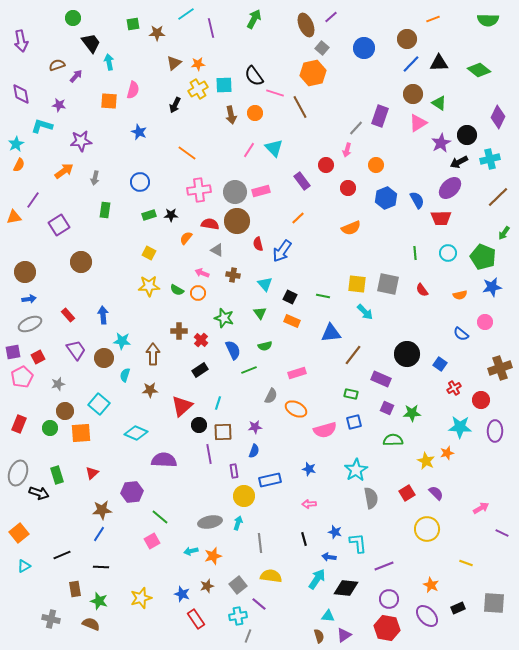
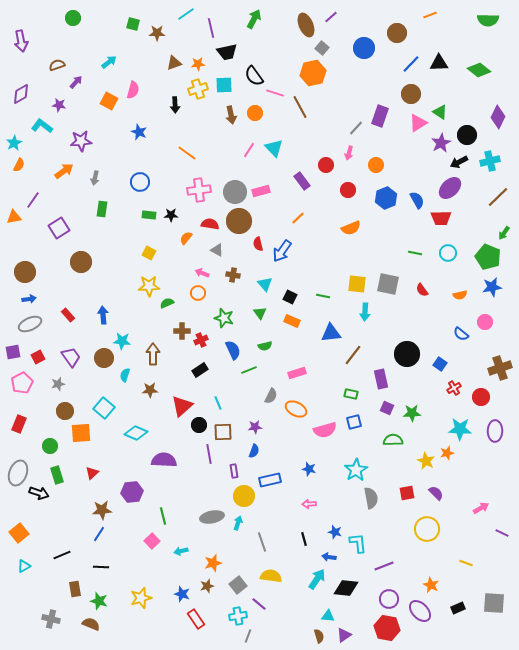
orange line at (433, 19): moved 3 px left, 4 px up
green square at (133, 24): rotated 24 degrees clockwise
brown circle at (407, 39): moved 10 px left, 6 px up
black trapezoid at (91, 43): moved 136 px right, 9 px down; rotated 115 degrees clockwise
cyan arrow at (109, 62): rotated 63 degrees clockwise
brown triangle at (174, 63): rotated 21 degrees clockwise
purple arrow at (76, 76): moved 6 px down
yellow cross at (198, 89): rotated 12 degrees clockwise
purple diamond at (21, 94): rotated 70 degrees clockwise
brown circle at (413, 94): moved 2 px left
orange square at (109, 101): rotated 24 degrees clockwise
green triangle at (439, 103): moved 1 px right, 9 px down
black arrow at (175, 105): rotated 28 degrees counterclockwise
cyan L-shape at (42, 126): rotated 20 degrees clockwise
cyan star at (16, 144): moved 2 px left, 1 px up
pink arrow at (347, 150): moved 2 px right, 3 px down
cyan cross at (490, 159): moved 2 px down
red circle at (348, 188): moved 2 px down
green rectangle at (105, 210): moved 3 px left, 1 px up
green rectangle at (149, 215): rotated 24 degrees clockwise
brown circle at (237, 221): moved 2 px right
purple square at (59, 225): moved 3 px down
green line at (415, 253): rotated 72 degrees counterclockwise
green pentagon at (483, 257): moved 5 px right
green semicircle at (177, 290): moved 10 px left, 13 px down; rotated 128 degrees clockwise
cyan arrow at (365, 312): rotated 48 degrees clockwise
brown cross at (179, 331): moved 3 px right
red cross at (201, 340): rotated 24 degrees clockwise
purple trapezoid at (76, 350): moved 5 px left, 7 px down
pink pentagon at (22, 377): moved 6 px down
purple rectangle at (381, 379): rotated 54 degrees clockwise
red circle at (481, 400): moved 3 px up
cyan line at (218, 403): rotated 40 degrees counterclockwise
cyan square at (99, 404): moved 5 px right, 4 px down
cyan star at (460, 427): moved 2 px down
green circle at (50, 428): moved 18 px down
red square at (407, 493): rotated 21 degrees clockwise
green line at (160, 517): moved 3 px right, 1 px up; rotated 36 degrees clockwise
gray ellipse at (210, 522): moved 2 px right, 5 px up
pink square at (152, 541): rotated 14 degrees counterclockwise
gray line at (260, 543): moved 2 px right, 1 px up; rotated 12 degrees counterclockwise
cyan arrow at (191, 551): moved 10 px left
orange star at (213, 556): moved 7 px down
purple ellipse at (427, 616): moved 7 px left, 5 px up
